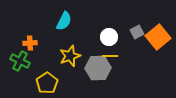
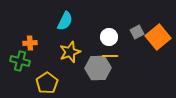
cyan semicircle: moved 1 px right
yellow star: moved 4 px up
green cross: rotated 12 degrees counterclockwise
